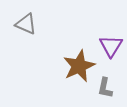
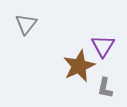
gray triangle: rotated 45 degrees clockwise
purple triangle: moved 8 px left
